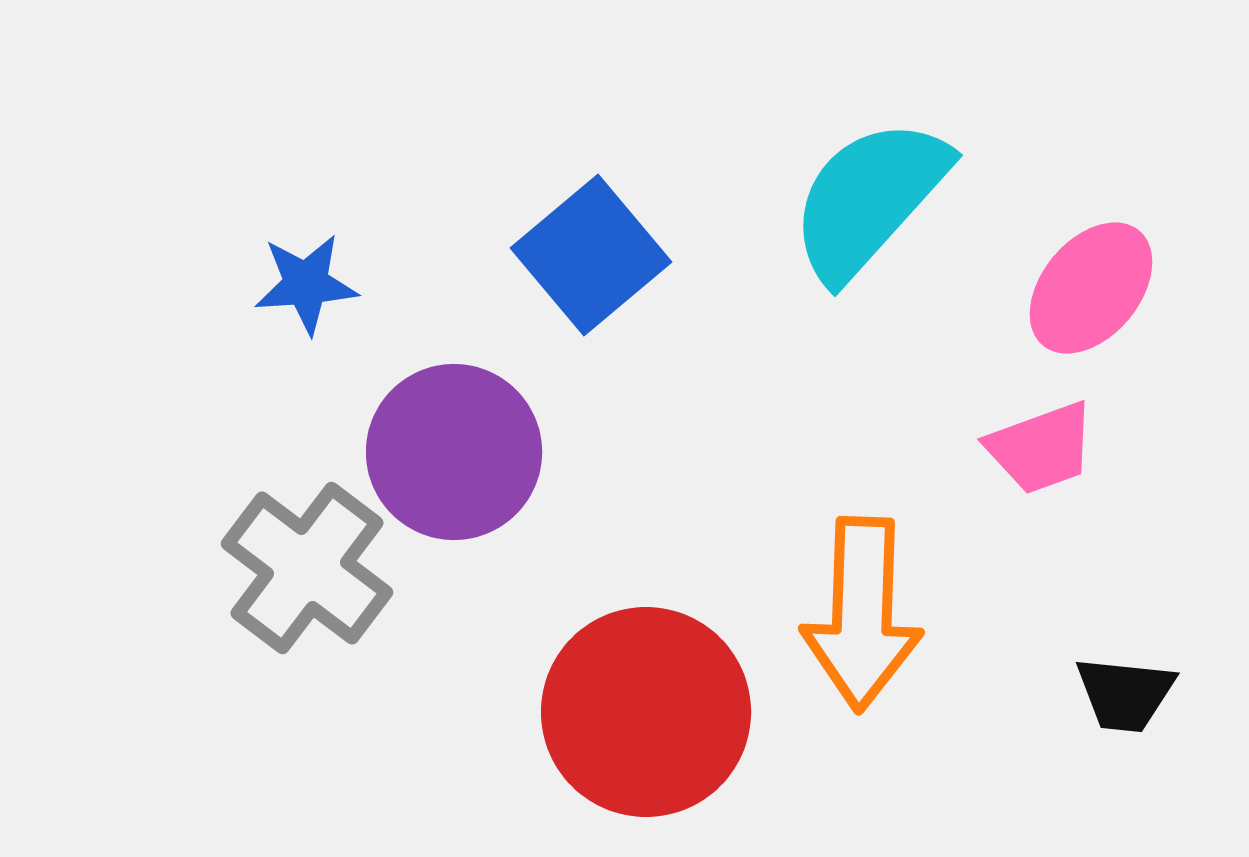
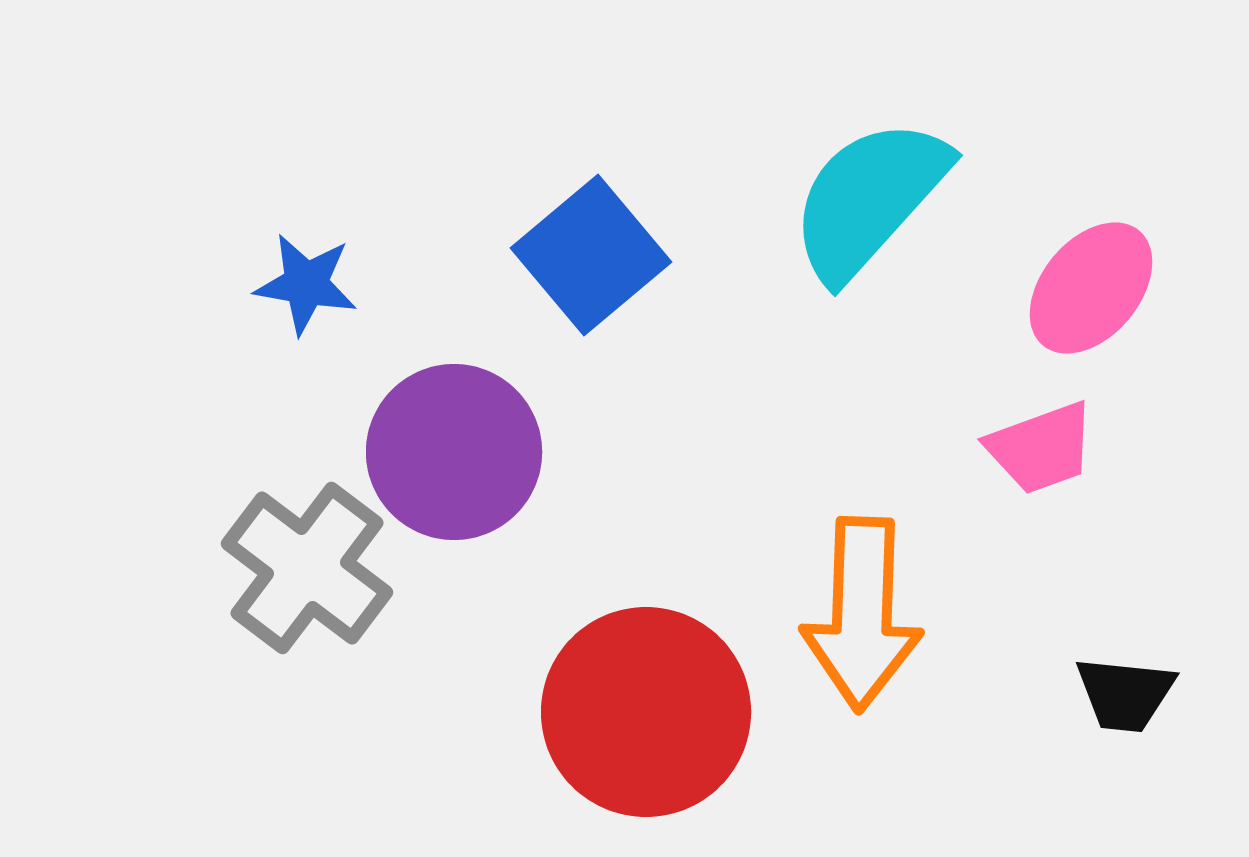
blue star: rotated 14 degrees clockwise
